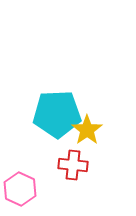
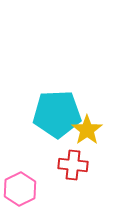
pink hexagon: rotated 8 degrees clockwise
